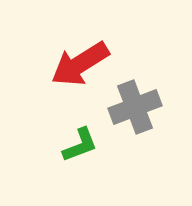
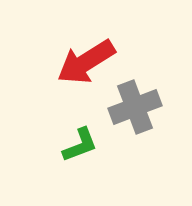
red arrow: moved 6 px right, 2 px up
